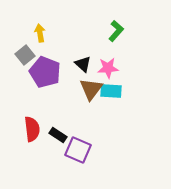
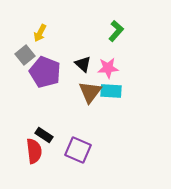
yellow arrow: rotated 144 degrees counterclockwise
brown triangle: moved 1 px left, 3 px down
red semicircle: moved 2 px right, 22 px down
black rectangle: moved 14 px left
